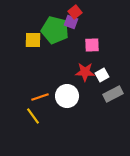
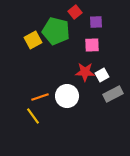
purple square: moved 25 px right; rotated 24 degrees counterclockwise
green pentagon: moved 1 px right, 1 px down
yellow square: rotated 30 degrees counterclockwise
